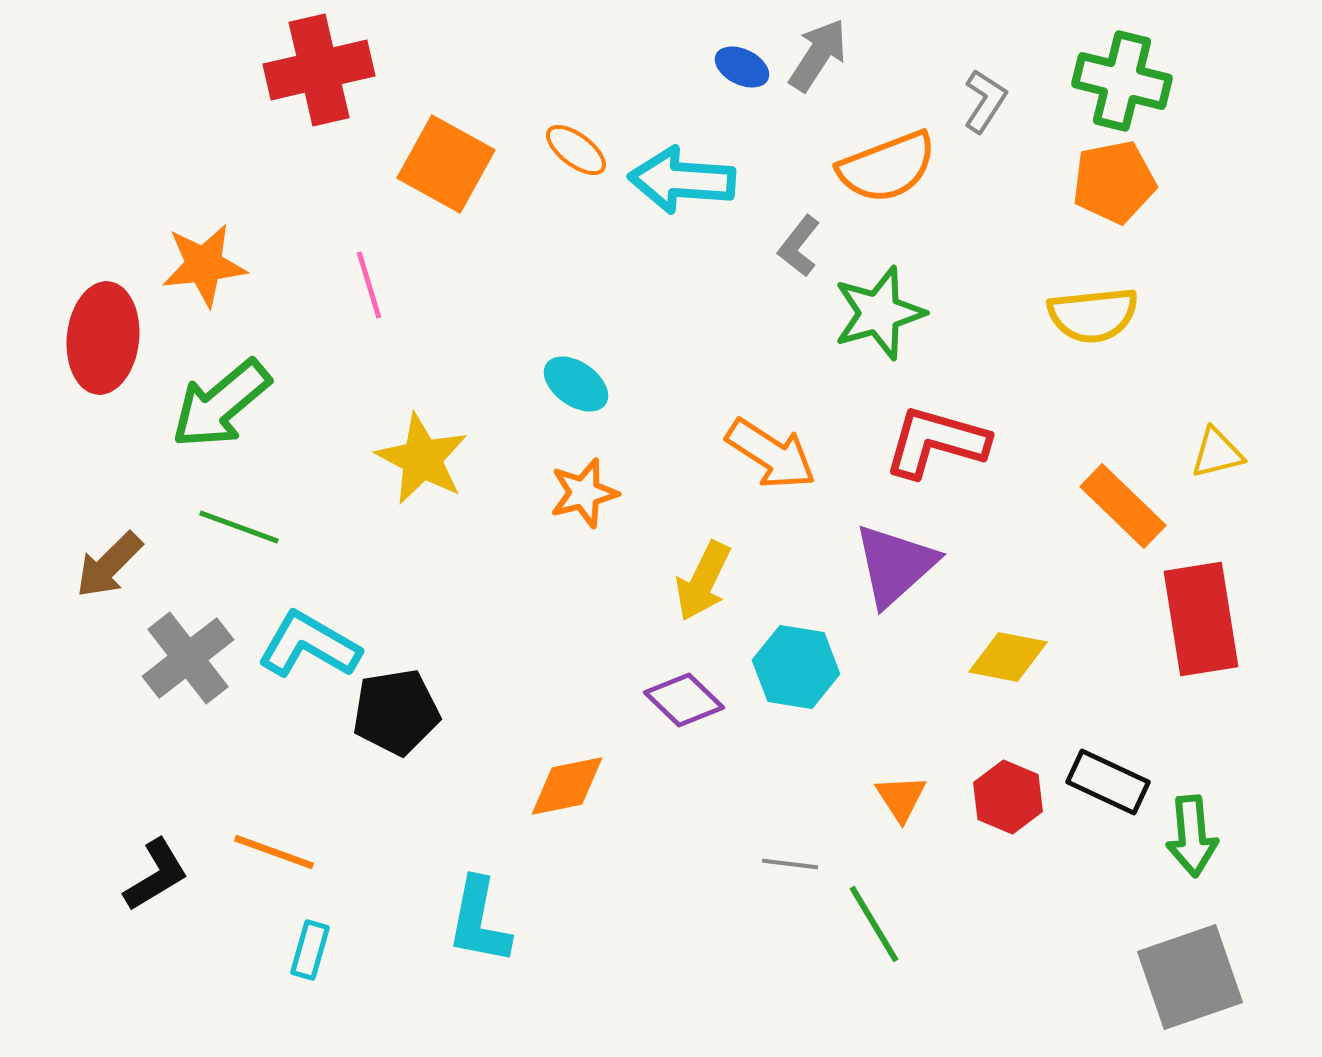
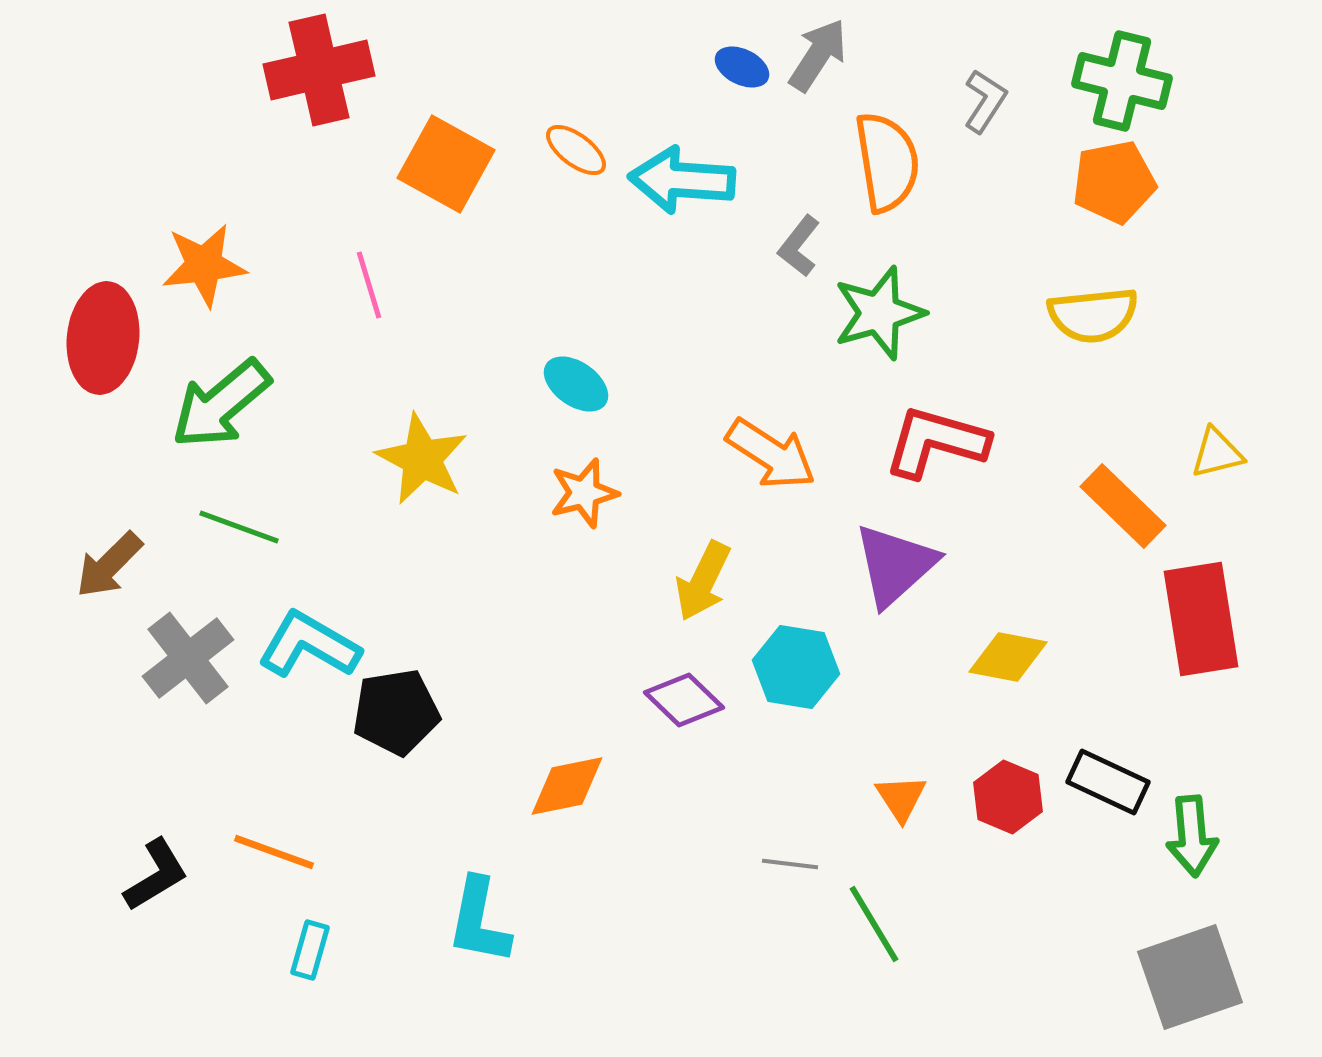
orange semicircle at (887, 167): moved 5 px up; rotated 78 degrees counterclockwise
